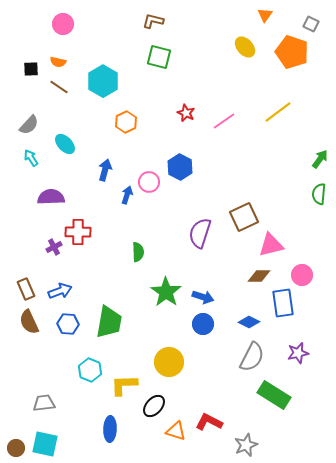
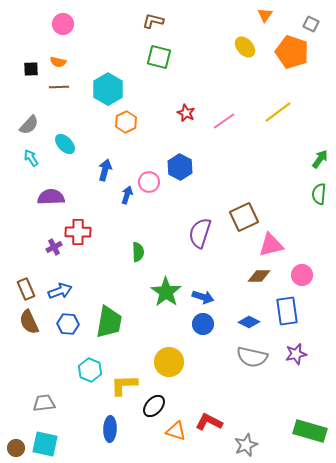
cyan hexagon at (103, 81): moved 5 px right, 8 px down
brown line at (59, 87): rotated 36 degrees counterclockwise
blue rectangle at (283, 303): moved 4 px right, 8 px down
purple star at (298, 353): moved 2 px left, 1 px down
gray semicircle at (252, 357): rotated 76 degrees clockwise
green rectangle at (274, 395): moved 36 px right, 36 px down; rotated 16 degrees counterclockwise
